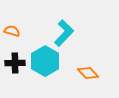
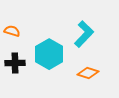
cyan L-shape: moved 20 px right, 1 px down
cyan hexagon: moved 4 px right, 7 px up
orange diamond: rotated 30 degrees counterclockwise
